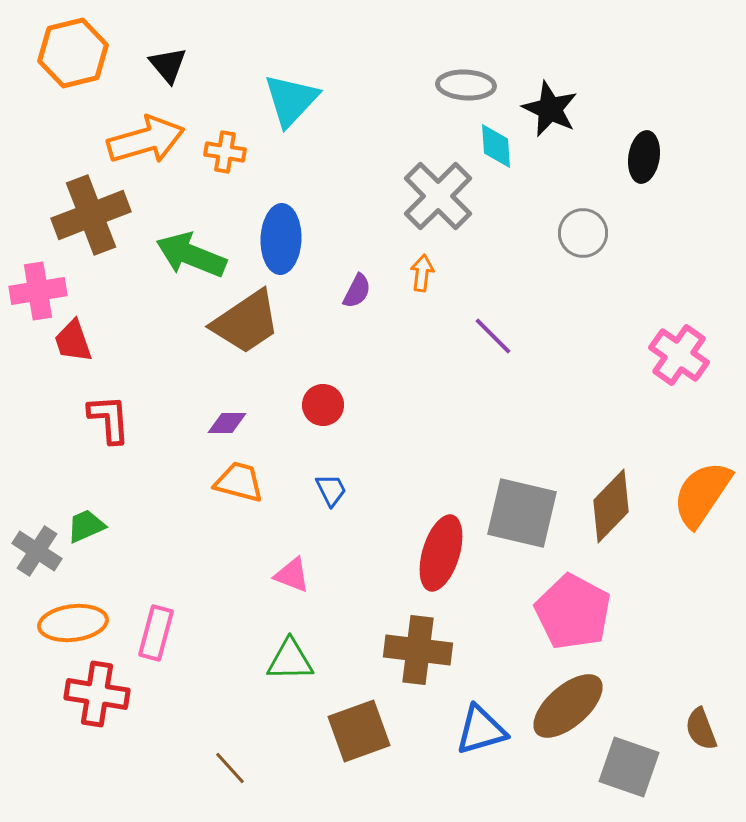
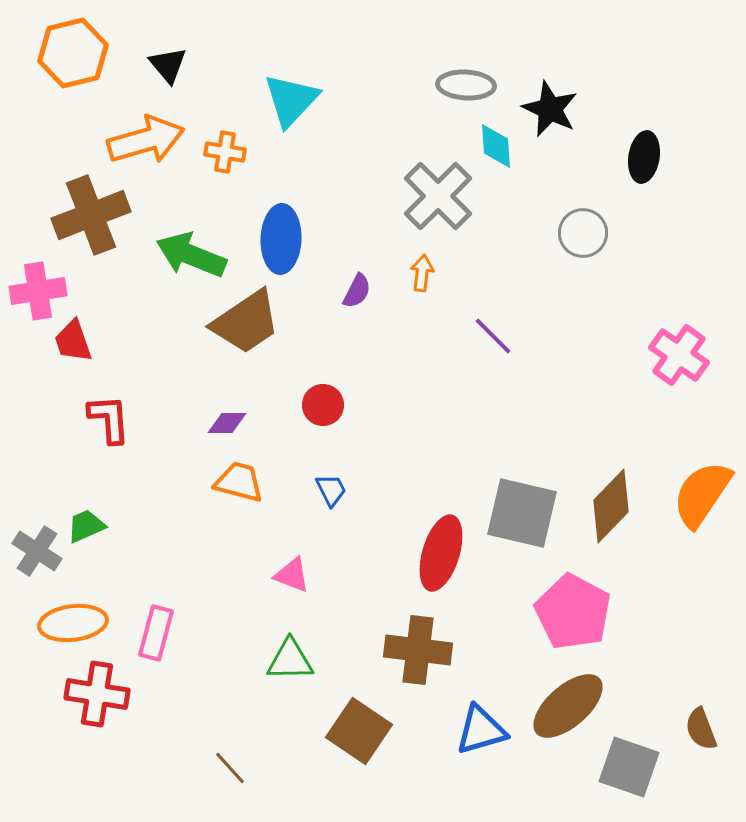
brown square at (359, 731): rotated 36 degrees counterclockwise
